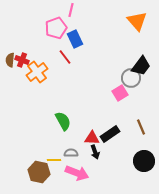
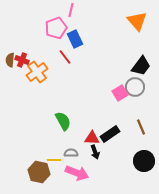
gray circle: moved 4 px right, 9 px down
